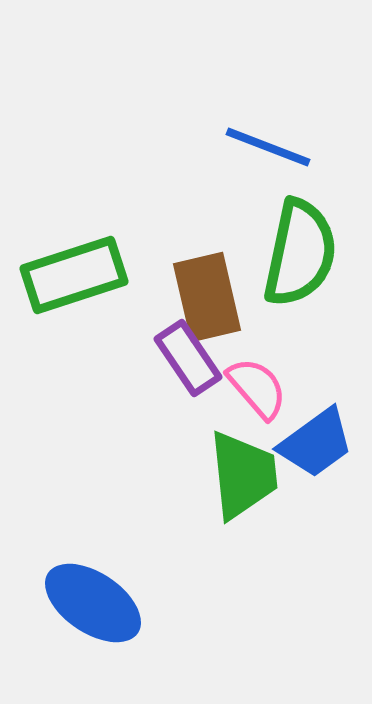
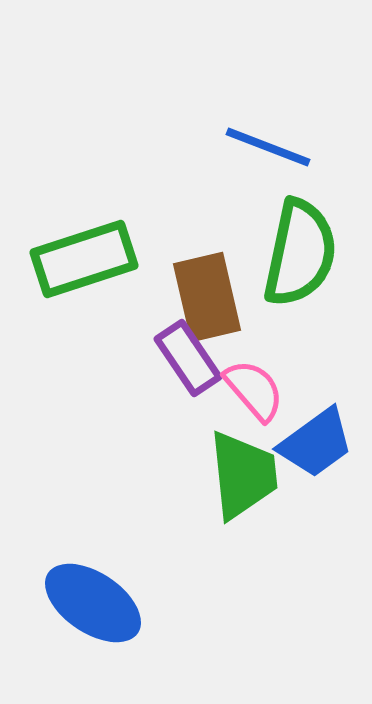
green rectangle: moved 10 px right, 16 px up
pink semicircle: moved 3 px left, 2 px down
